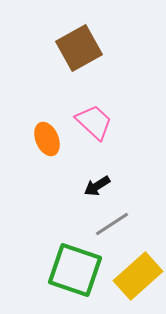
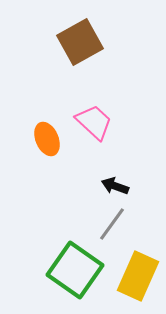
brown square: moved 1 px right, 6 px up
black arrow: moved 18 px right; rotated 52 degrees clockwise
gray line: rotated 21 degrees counterclockwise
green square: rotated 16 degrees clockwise
yellow rectangle: rotated 24 degrees counterclockwise
